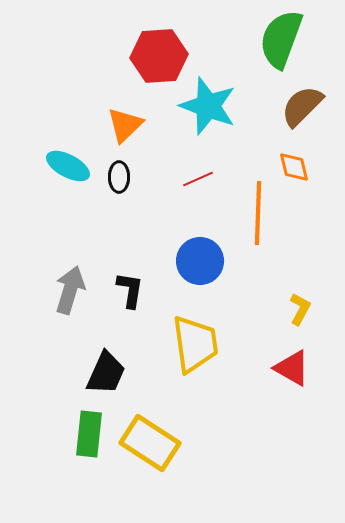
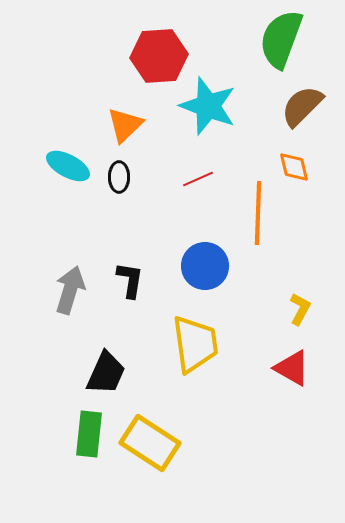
blue circle: moved 5 px right, 5 px down
black L-shape: moved 10 px up
